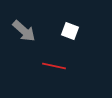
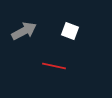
gray arrow: rotated 70 degrees counterclockwise
